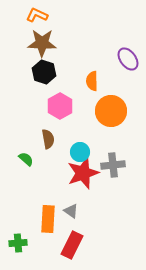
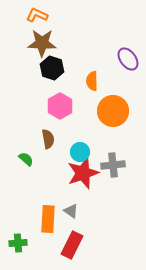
black hexagon: moved 8 px right, 4 px up
orange circle: moved 2 px right
